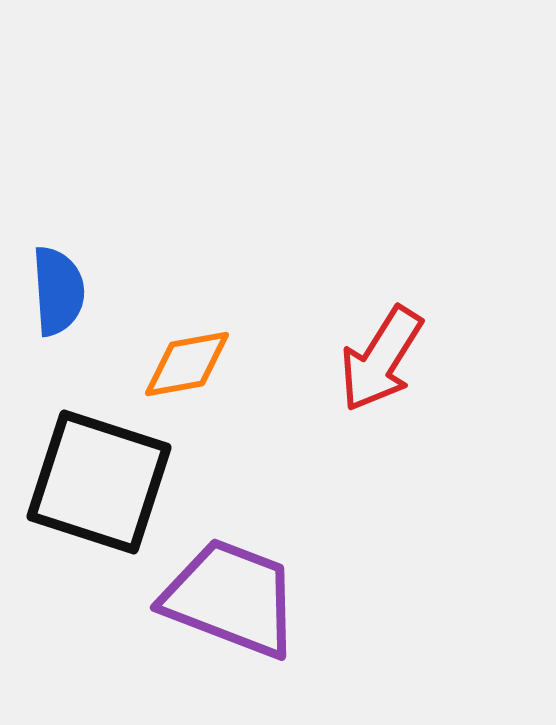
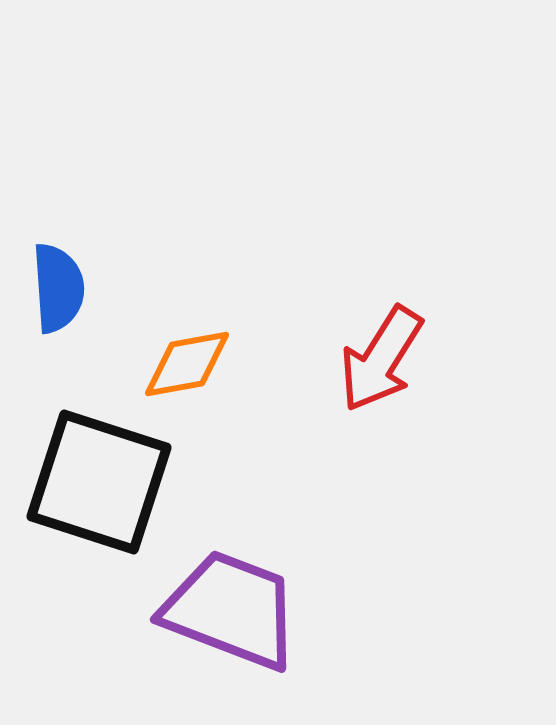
blue semicircle: moved 3 px up
purple trapezoid: moved 12 px down
